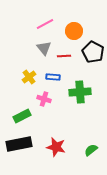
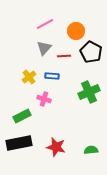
orange circle: moved 2 px right
gray triangle: rotated 21 degrees clockwise
black pentagon: moved 2 px left
blue rectangle: moved 1 px left, 1 px up
green cross: moved 9 px right; rotated 20 degrees counterclockwise
black rectangle: moved 1 px up
green semicircle: rotated 32 degrees clockwise
